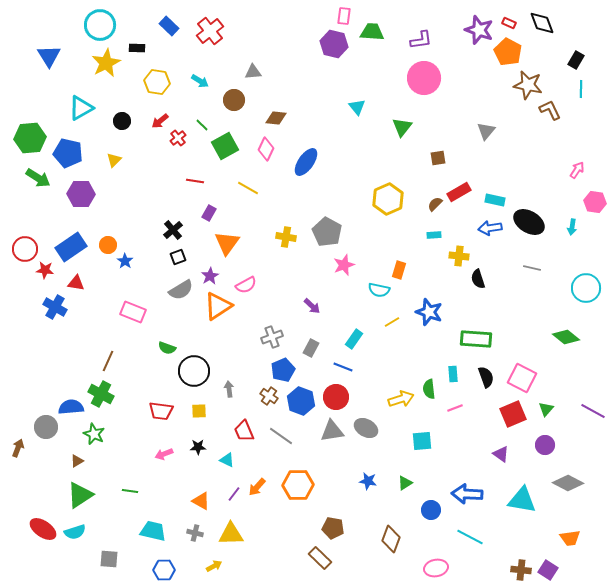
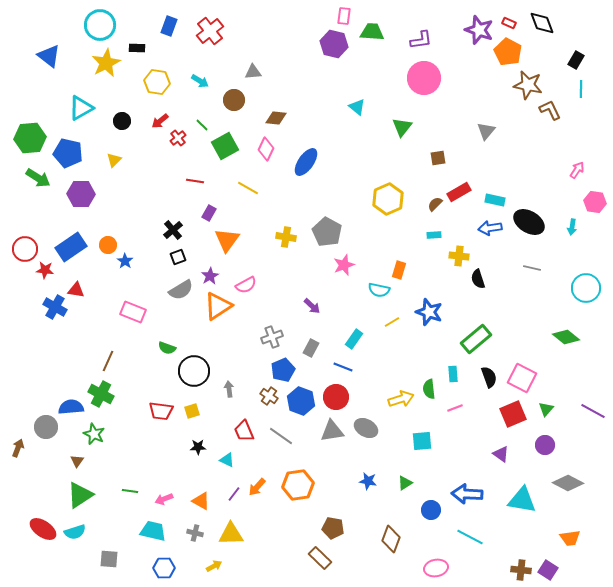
blue rectangle at (169, 26): rotated 66 degrees clockwise
blue triangle at (49, 56): rotated 20 degrees counterclockwise
cyan triangle at (357, 107): rotated 12 degrees counterclockwise
orange triangle at (227, 243): moved 3 px up
red triangle at (76, 283): moved 7 px down
green rectangle at (476, 339): rotated 44 degrees counterclockwise
black semicircle at (486, 377): moved 3 px right
yellow square at (199, 411): moved 7 px left; rotated 14 degrees counterclockwise
pink arrow at (164, 454): moved 45 px down
brown triangle at (77, 461): rotated 24 degrees counterclockwise
orange hexagon at (298, 485): rotated 8 degrees counterclockwise
blue hexagon at (164, 570): moved 2 px up
